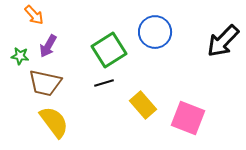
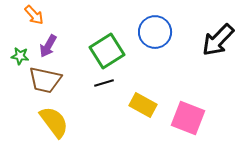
black arrow: moved 5 px left, 1 px up
green square: moved 2 px left, 1 px down
brown trapezoid: moved 3 px up
yellow rectangle: rotated 20 degrees counterclockwise
